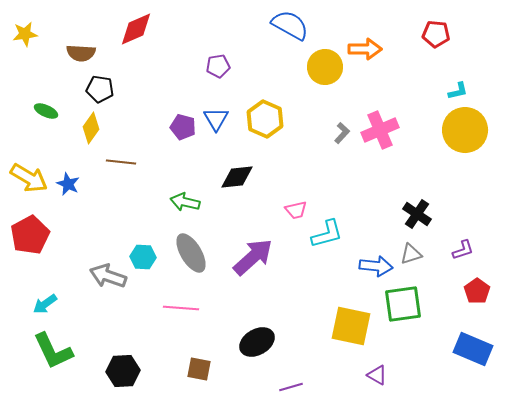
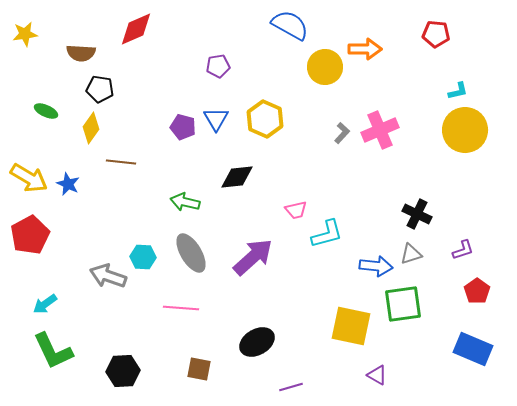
black cross at (417, 214): rotated 8 degrees counterclockwise
